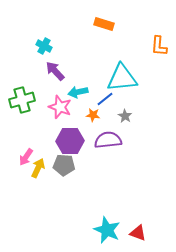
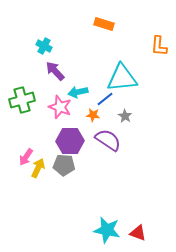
purple semicircle: rotated 40 degrees clockwise
cyan star: rotated 12 degrees counterclockwise
